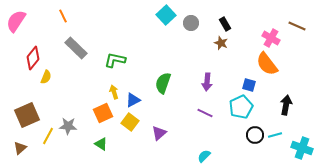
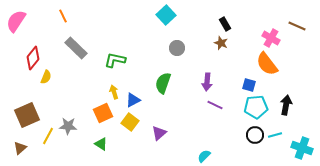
gray circle: moved 14 px left, 25 px down
cyan pentagon: moved 15 px right; rotated 20 degrees clockwise
purple line: moved 10 px right, 8 px up
